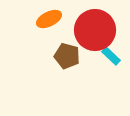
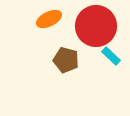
red circle: moved 1 px right, 4 px up
brown pentagon: moved 1 px left, 4 px down
